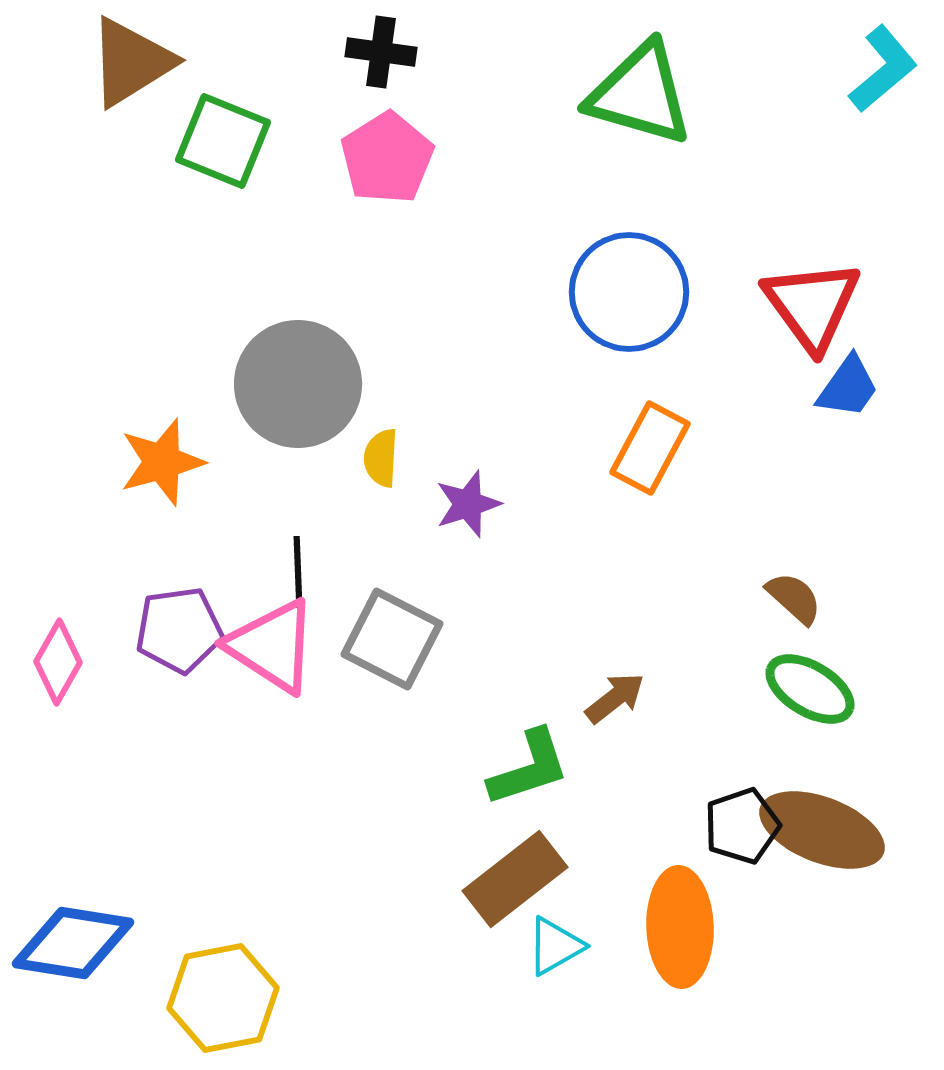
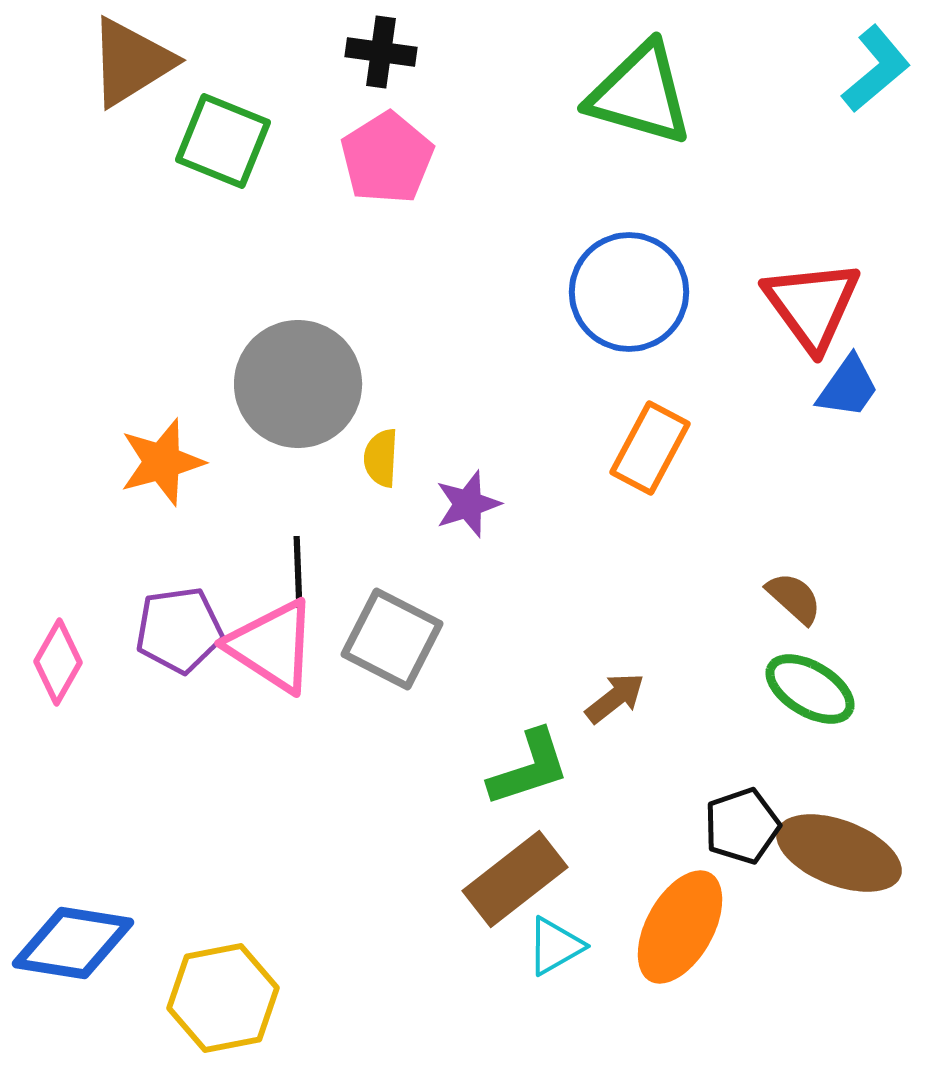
cyan L-shape: moved 7 px left
brown ellipse: moved 17 px right, 23 px down
orange ellipse: rotated 31 degrees clockwise
